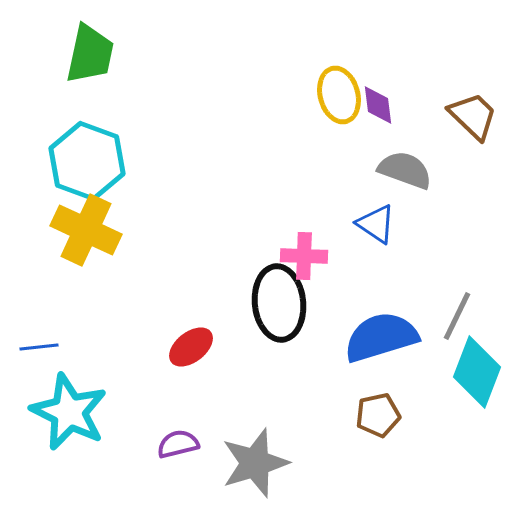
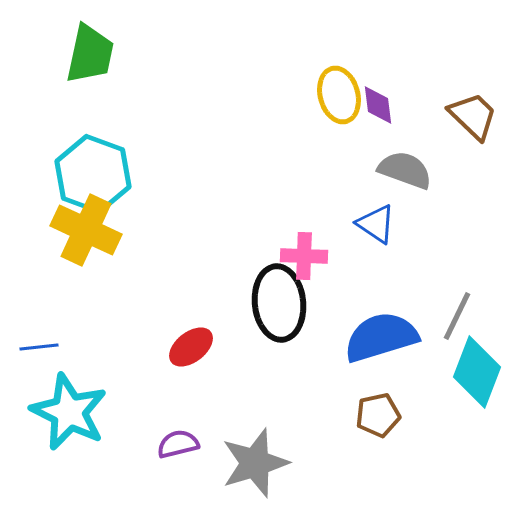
cyan hexagon: moved 6 px right, 13 px down
